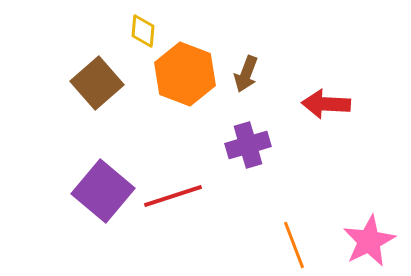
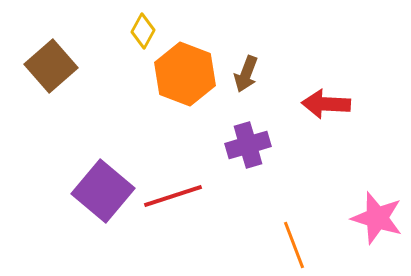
yellow diamond: rotated 24 degrees clockwise
brown square: moved 46 px left, 17 px up
pink star: moved 8 px right, 23 px up; rotated 28 degrees counterclockwise
